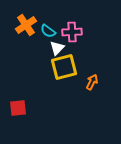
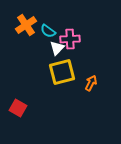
pink cross: moved 2 px left, 7 px down
yellow square: moved 2 px left, 5 px down
orange arrow: moved 1 px left, 1 px down
red square: rotated 36 degrees clockwise
